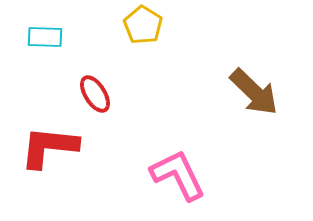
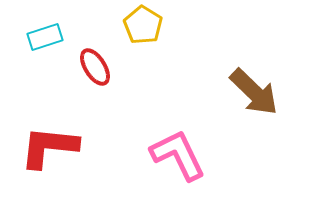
cyan rectangle: rotated 20 degrees counterclockwise
red ellipse: moved 27 px up
pink L-shape: moved 20 px up
